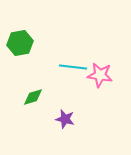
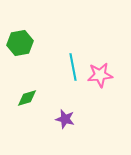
cyan line: rotated 72 degrees clockwise
pink star: rotated 15 degrees counterclockwise
green diamond: moved 6 px left, 1 px down
